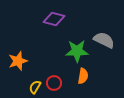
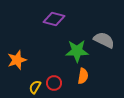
orange star: moved 1 px left, 1 px up
